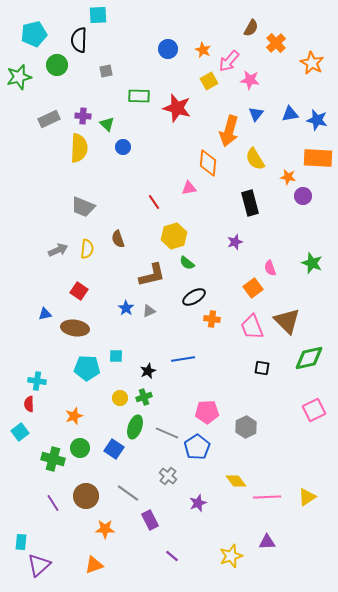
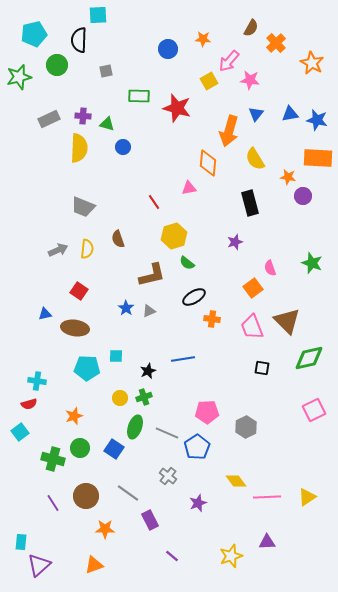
orange star at (203, 50): moved 11 px up; rotated 21 degrees counterclockwise
green triangle at (107, 124): rotated 28 degrees counterclockwise
red semicircle at (29, 404): rotated 105 degrees counterclockwise
